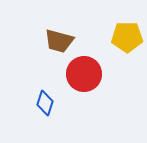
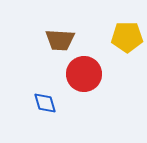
brown trapezoid: moved 1 px right, 1 px up; rotated 12 degrees counterclockwise
blue diamond: rotated 35 degrees counterclockwise
